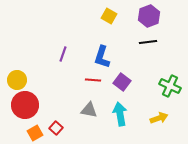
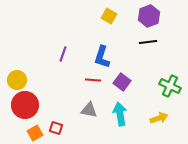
red square: rotated 24 degrees counterclockwise
